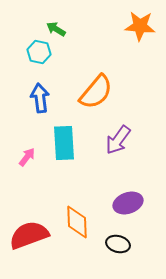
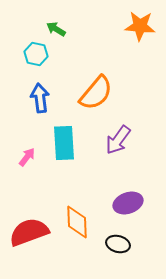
cyan hexagon: moved 3 px left, 2 px down
orange semicircle: moved 1 px down
red semicircle: moved 3 px up
